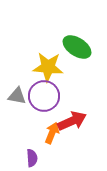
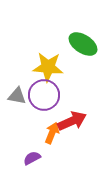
green ellipse: moved 6 px right, 3 px up
purple circle: moved 1 px up
purple semicircle: rotated 114 degrees counterclockwise
